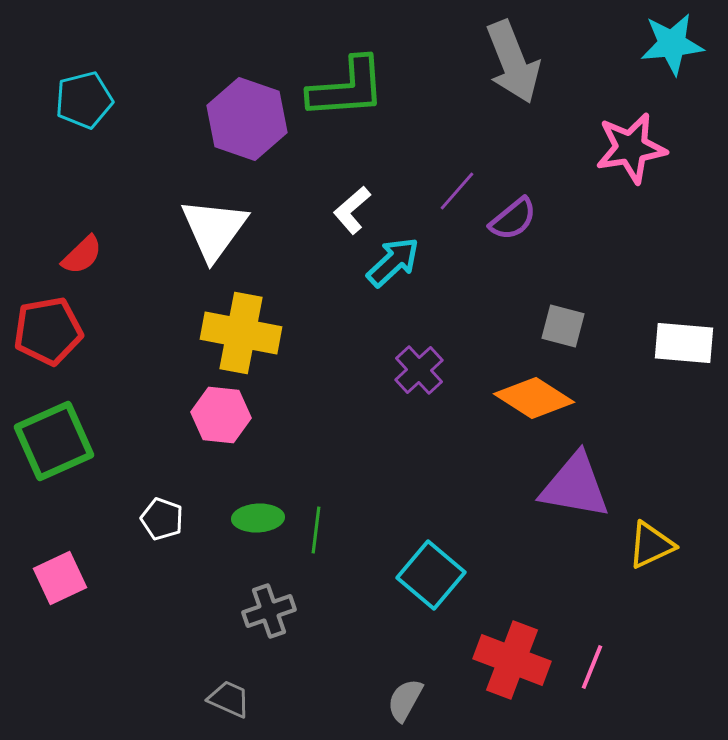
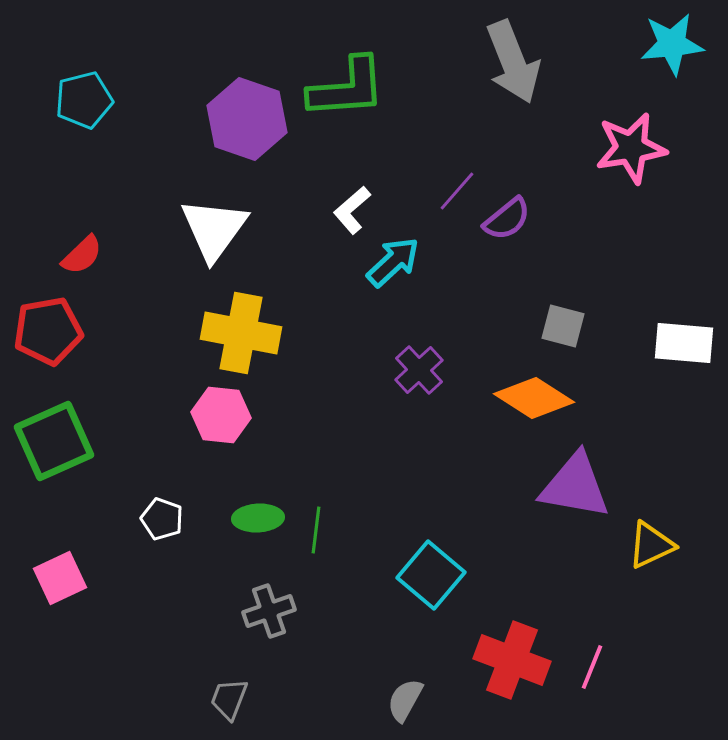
purple semicircle: moved 6 px left
gray trapezoid: rotated 93 degrees counterclockwise
